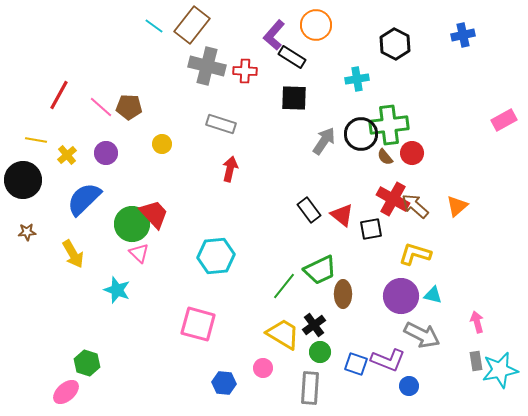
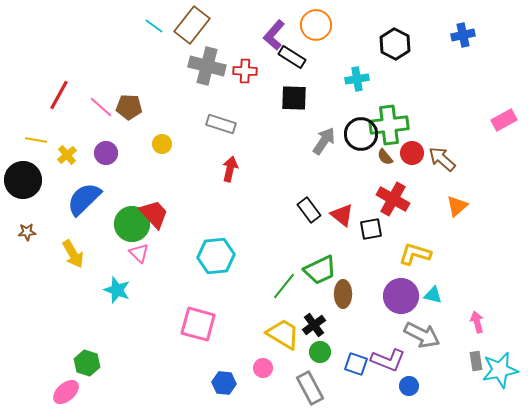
brown arrow at (415, 206): moved 27 px right, 47 px up
gray rectangle at (310, 388): rotated 32 degrees counterclockwise
